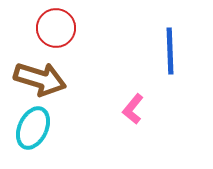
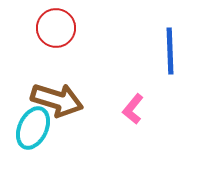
brown arrow: moved 17 px right, 21 px down
